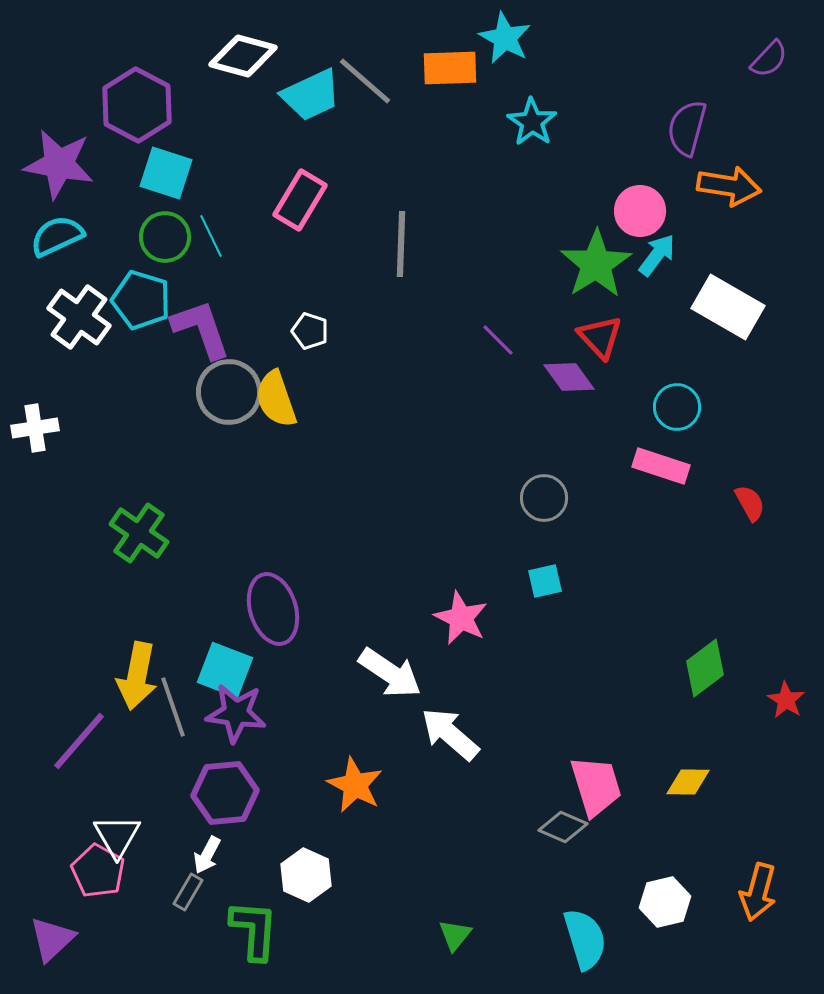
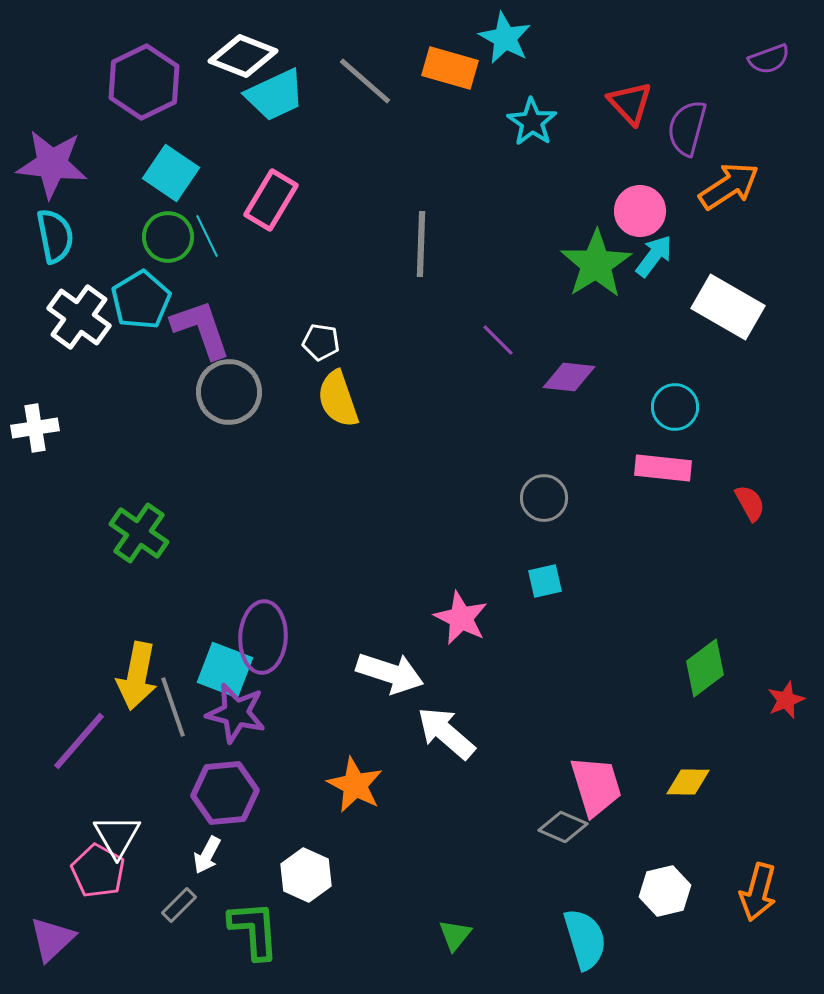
white diamond at (243, 56): rotated 6 degrees clockwise
purple semicircle at (769, 59): rotated 27 degrees clockwise
orange rectangle at (450, 68): rotated 18 degrees clockwise
cyan trapezoid at (311, 95): moved 36 px left
purple hexagon at (137, 105): moved 7 px right, 23 px up; rotated 6 degrees clockwise
purple star at (59, 164): moved 7 px left; rotated 4 degrees counterclockwise
cyan square at (166, 173): moved 5 px right; rotated 16 degrees clockwise
orange arrow at (729, 186): rotated 42 degrees counterclockwise
pink rectangle at (300, 200): moved 29 px left
cyan semicircle at (57, 236): moved 2 px left; rotated 104 degrees clockwise
cyan line at (211, 236): moved 4 px left
green circle at (165, 237): moved 3 px right
gray line at (401, 244): moved 20 px right
cyan arrow at (657, 255): moved 3 px left, 1 px down
cyan pentagon at (141, 300): rotated 24 degrees clockwise
white pentagon at (310, 331): moved 11 px right, 11 px down; rotated 9 degrees counterclockwise
red triangle at (600, 337): moved 30 px right, 234 px up
purple diamond at (569, 377): rotated 48 degrees counterclockwise
yellow semicircle at (276, 399): moved 62 px right
cyan circle at (677, 407): moved 2 px left
pink rectangle at (661, 466): moved 2 px right, 2 px down; rotated 12 degrees counterclockwise
purple ellipse at (273, 609): moved 10 px left, 28 px down; rotated 20 degrees clockwise
white arrow at (390, 673): rotated 16 degrees counterclockwise
red star at (786, 700): rotated 18 degrees clockwise
purple star at (236, 713): rotated 6 degrees clockwise
white arrow at (450, 734): moved 4 px left, 1 px up
gray rectangle at (188, 892): moved 9 px left, 13 px down; rotated 15 degrees clockwise
white hexagon at (665, 902): moved 11 px up
green L-shape at (254, 930): rotated 8 degrees counterclockwise
